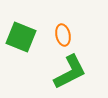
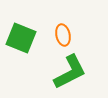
green square: moved 1 px down
